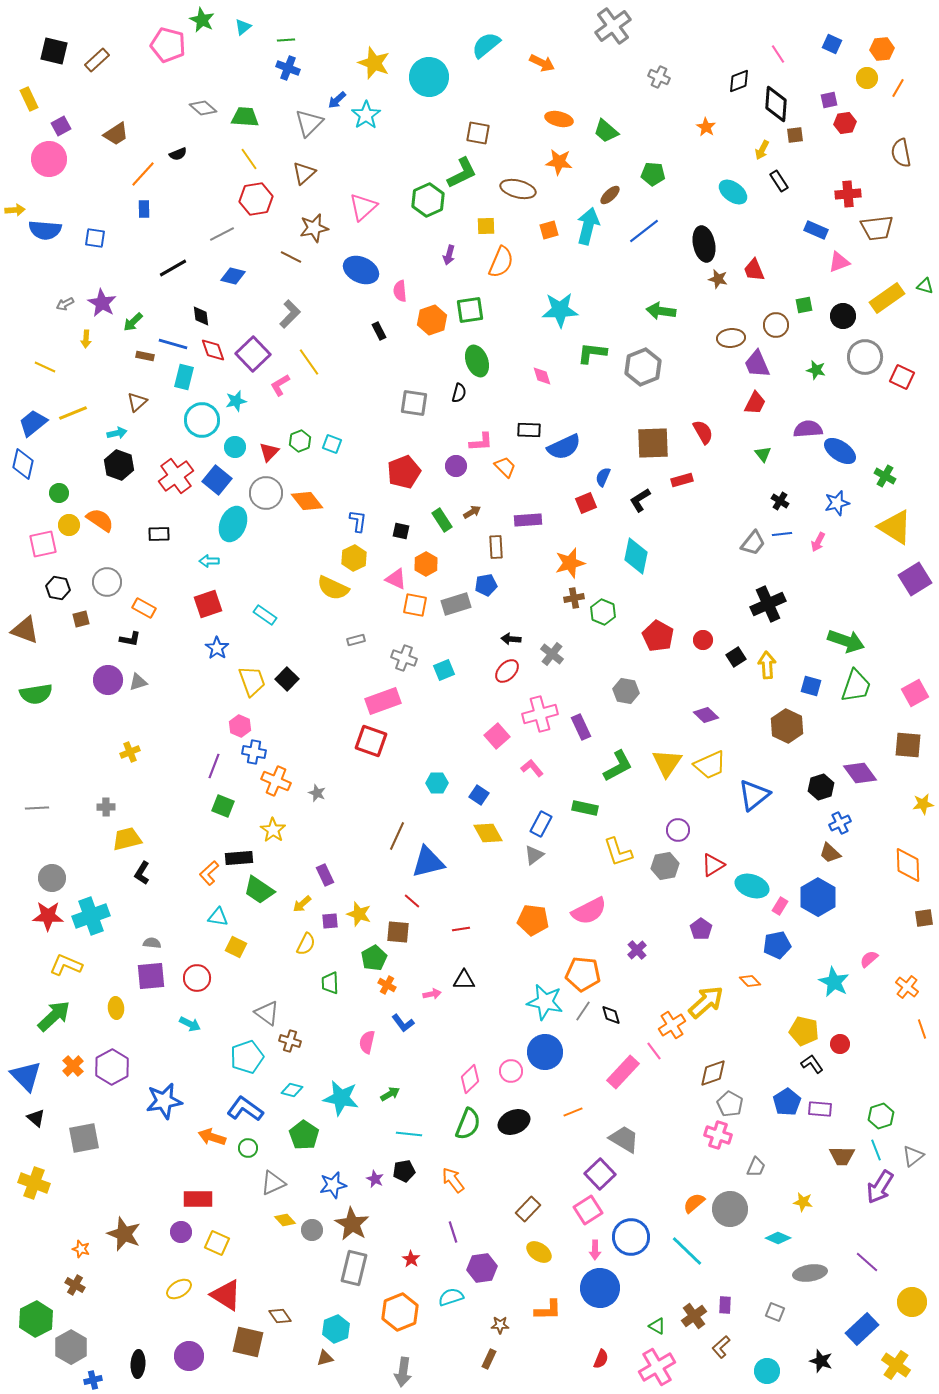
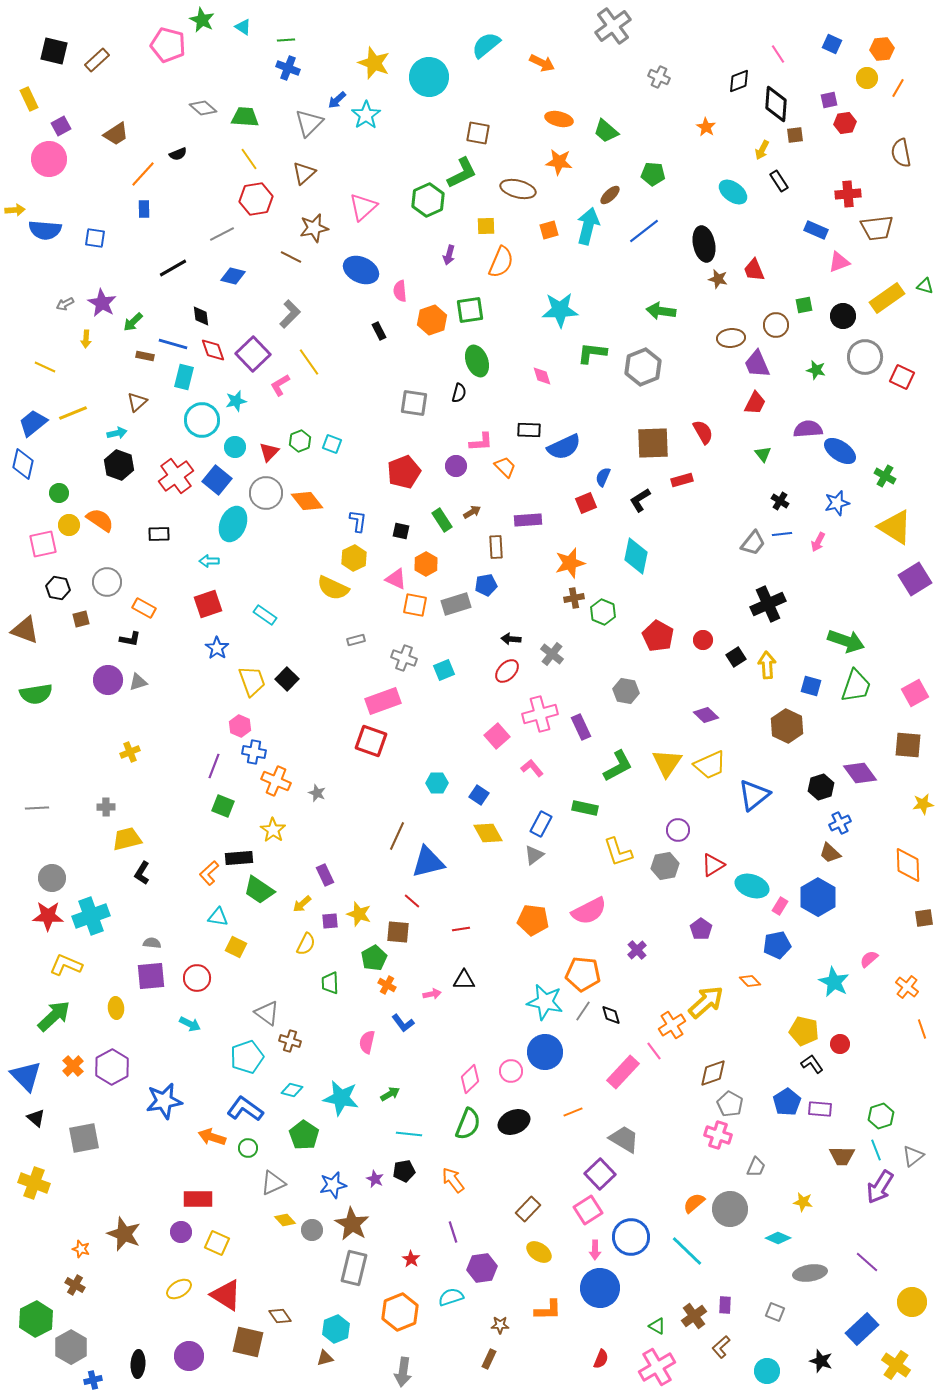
cyan triangle at (243, 27): rotated 48 degrees counterclockwise
